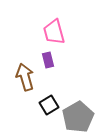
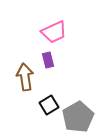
pink trapezoid: rotated 100 degrees counterclockwise
brown arrow: rotated 8 degrees clockwise
